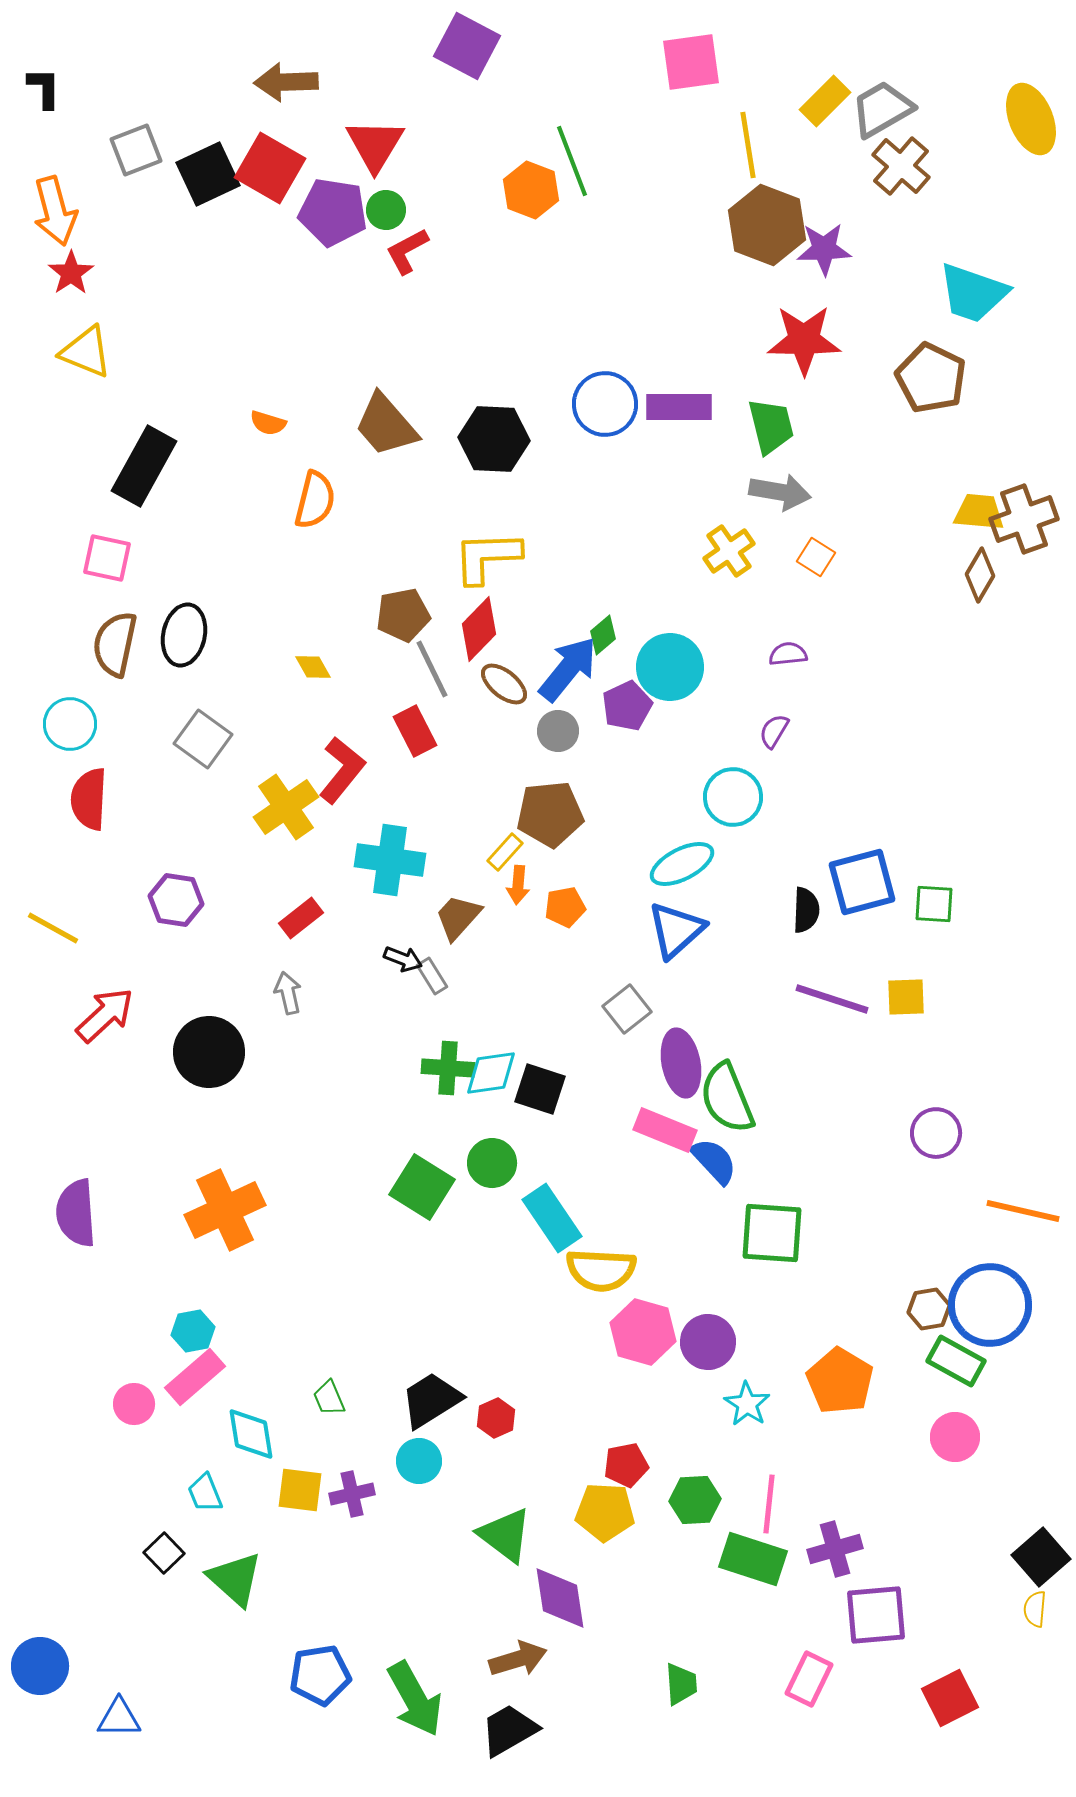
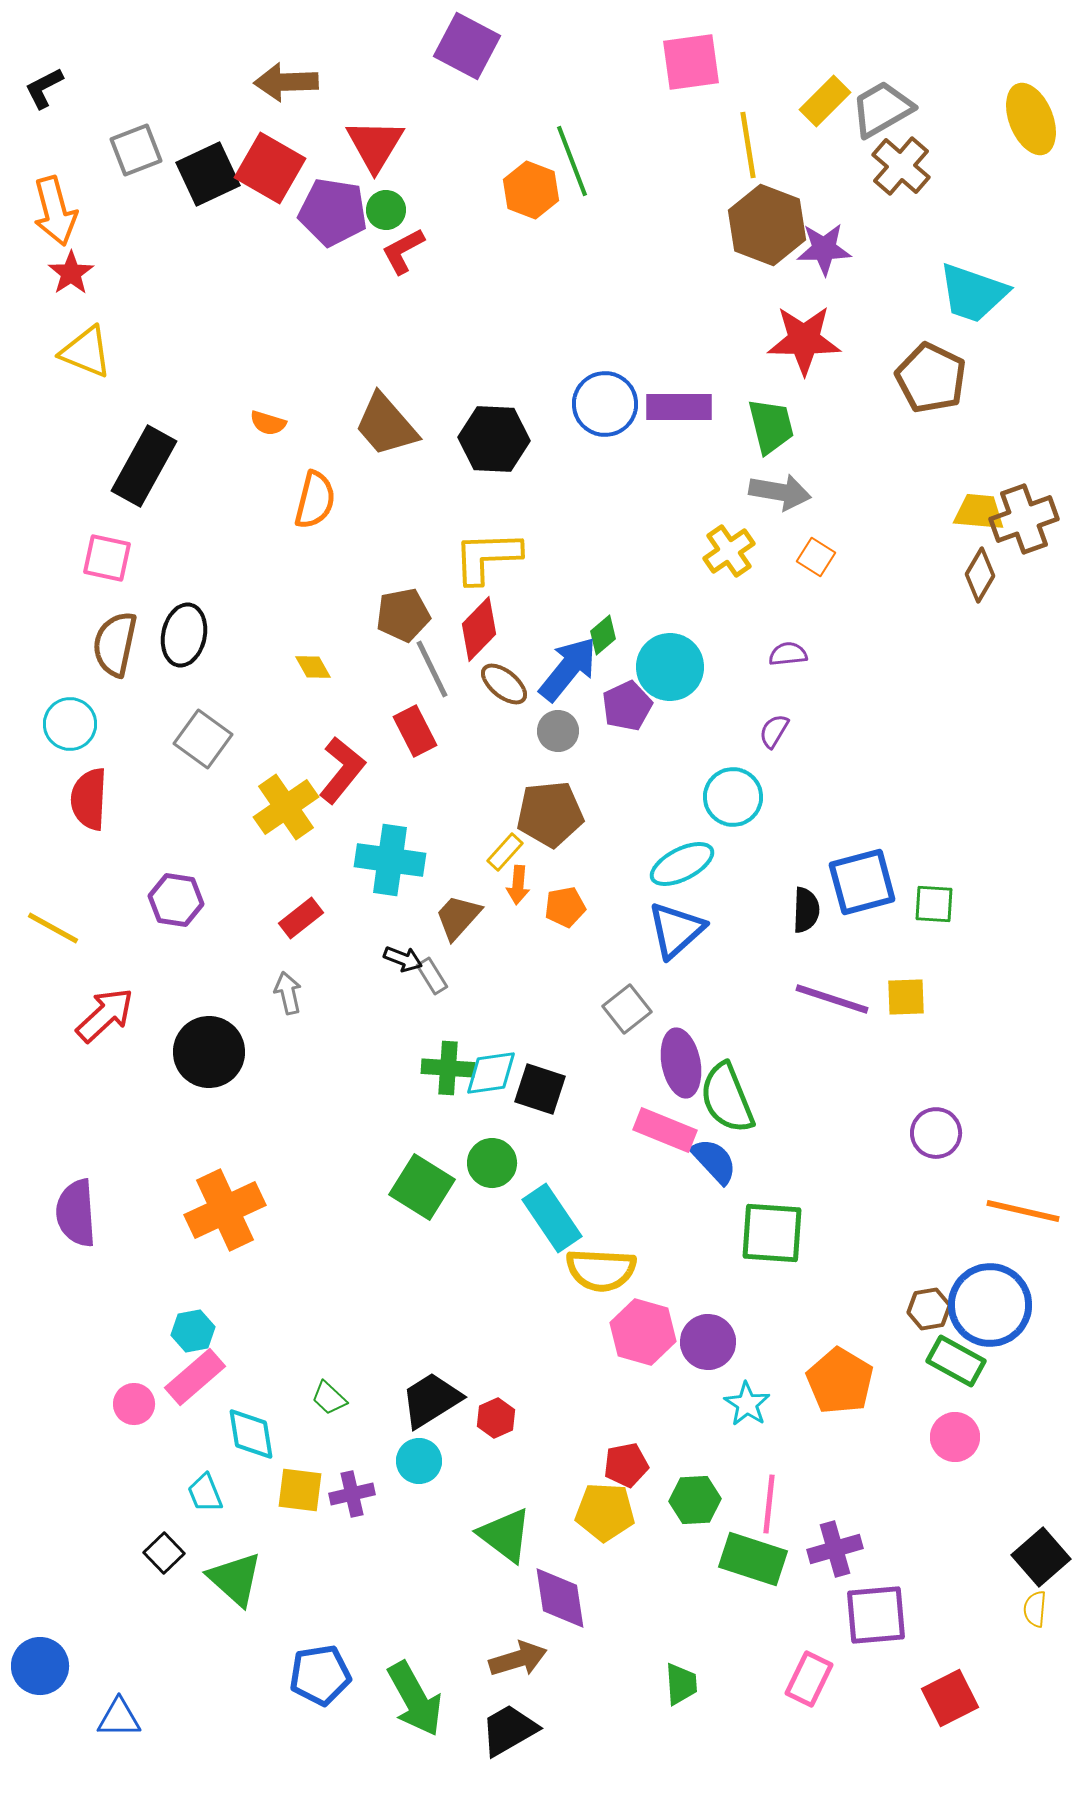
black L-shape at (44, 88): rotated 117 degrees counterclockwise
red L-shape at (407, 251): moved 4 px left
green trapezoid at (329, 1398): rotated 24 degrees counterclockwise
